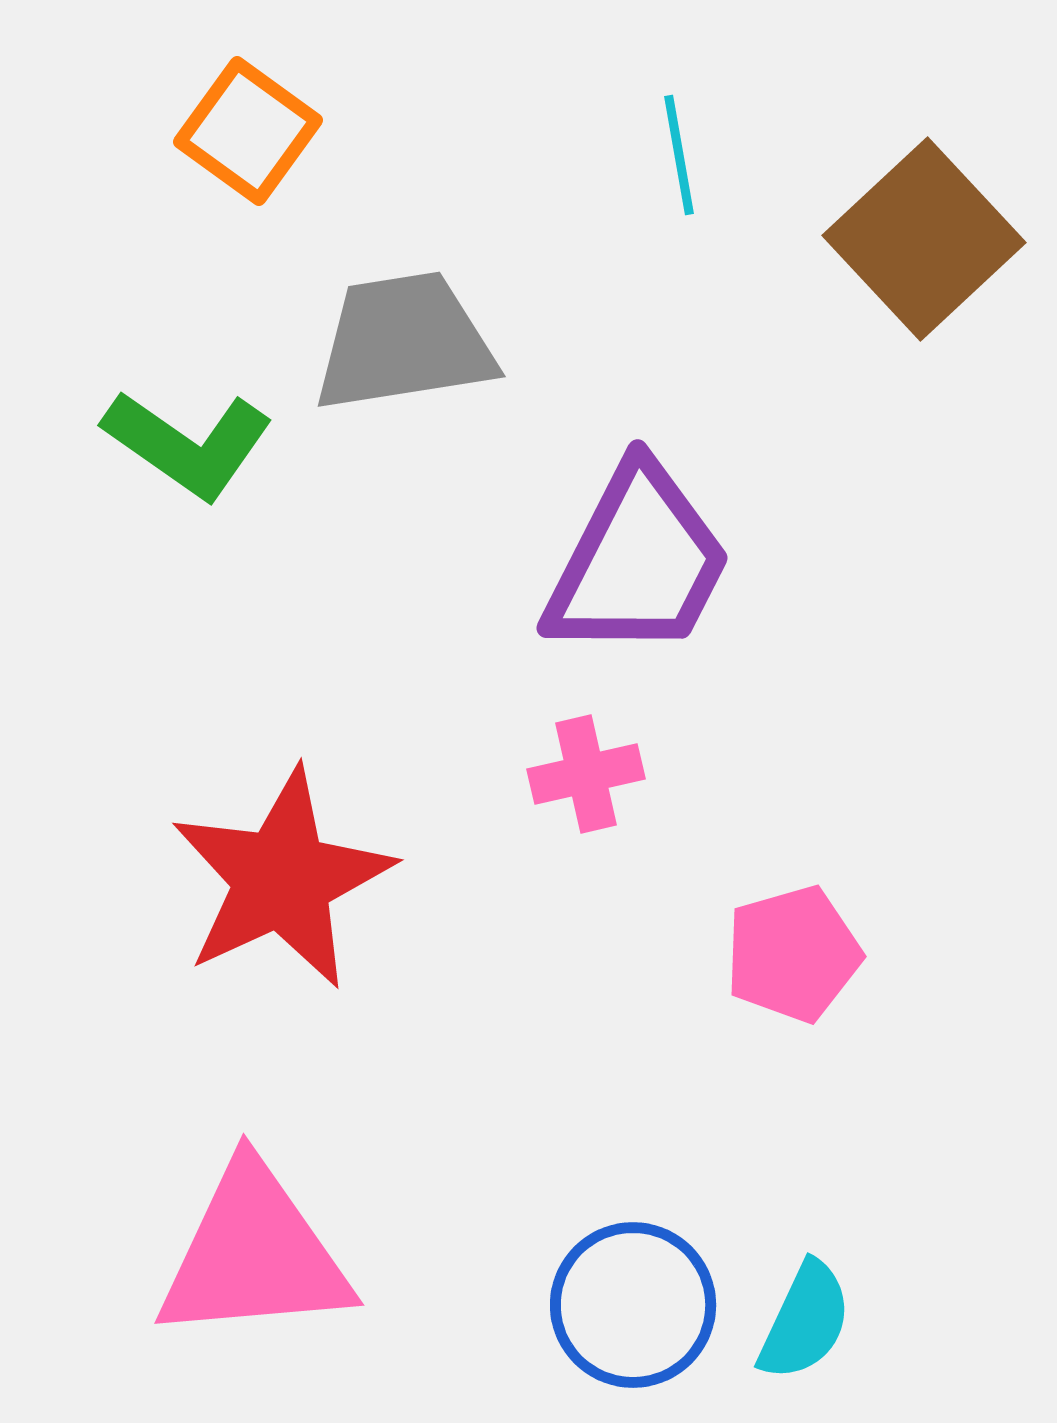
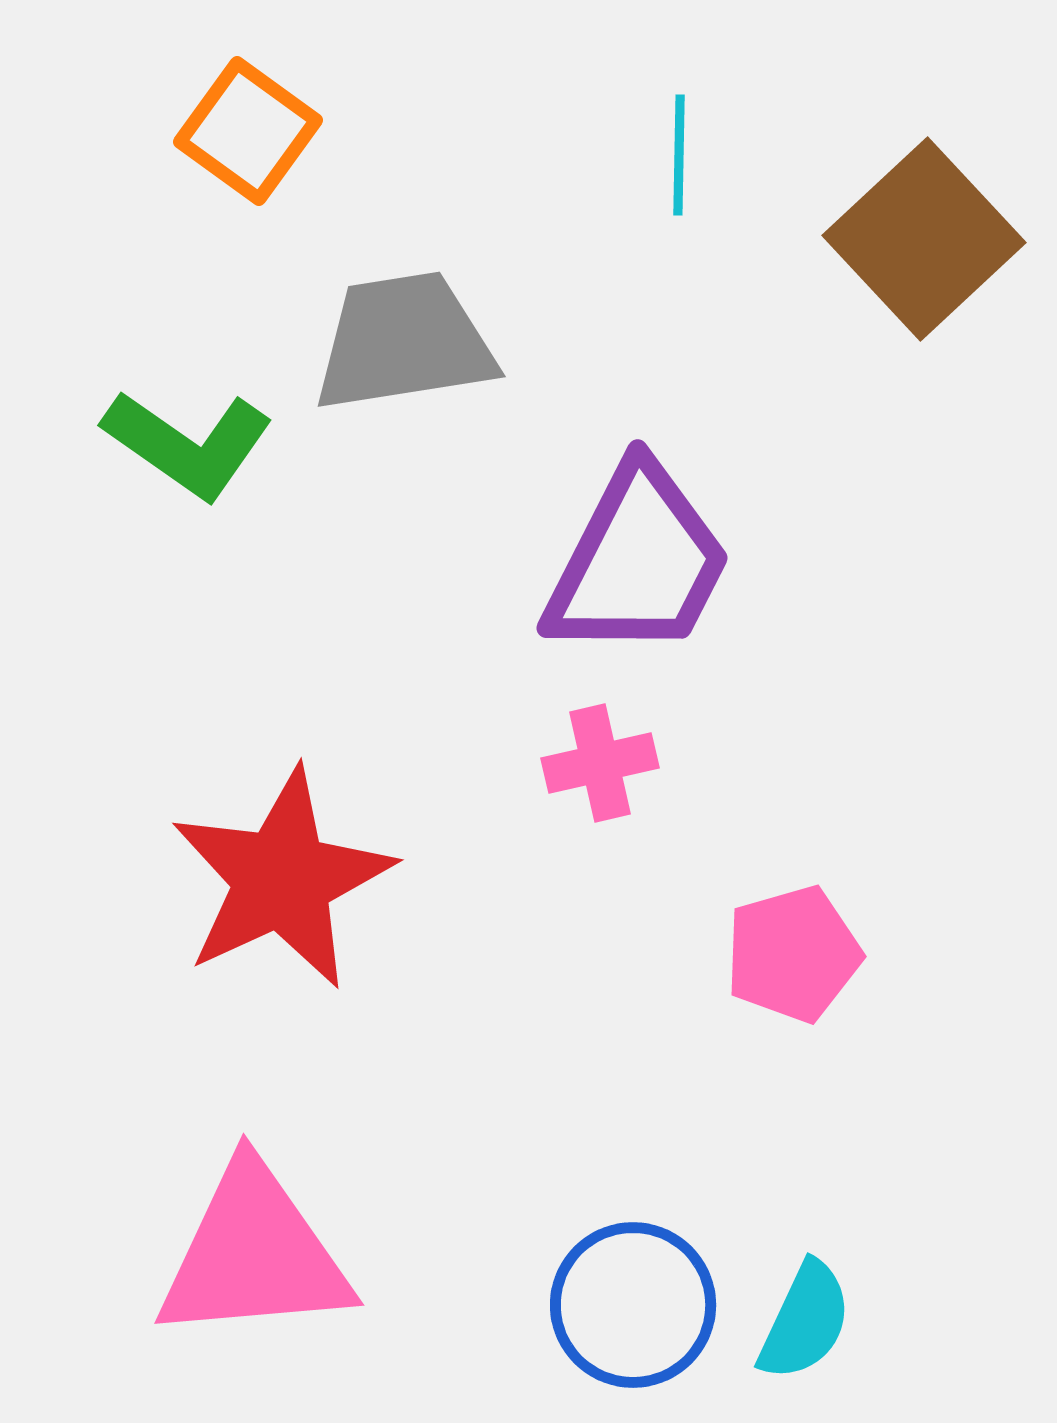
cyan line: rotated 11 degrees clockwise
pink cross: moved 14 px right, 11 px up
